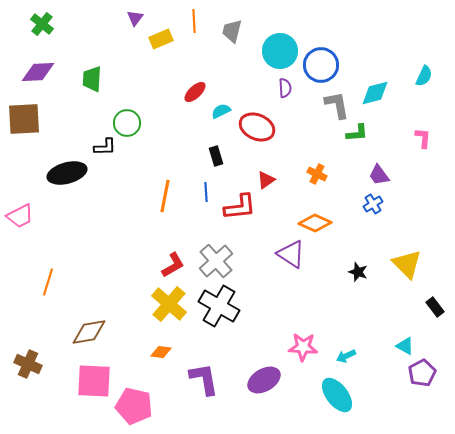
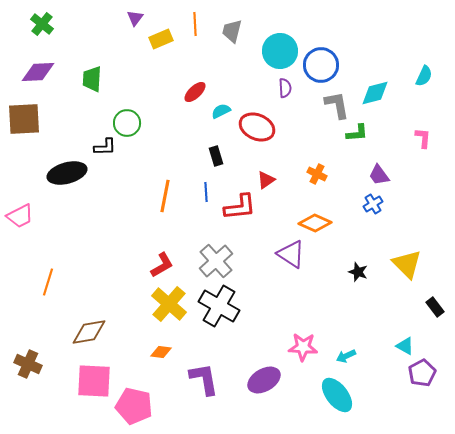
orange line at (194, 21): moved 1 px right, 3 px down
red L-shape at (173, 265): moved 11 px left
